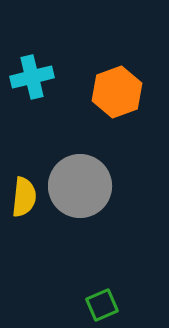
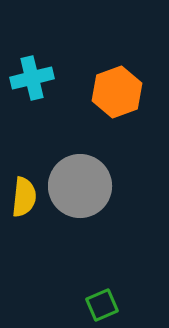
cyan cross: moved 1 px down
